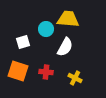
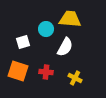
yellow trapezoid: moved 2 px right
